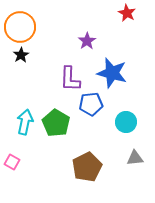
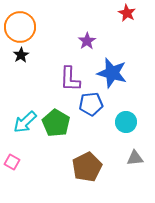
cyan arrow: rotated 145 degrees counterclockwise
